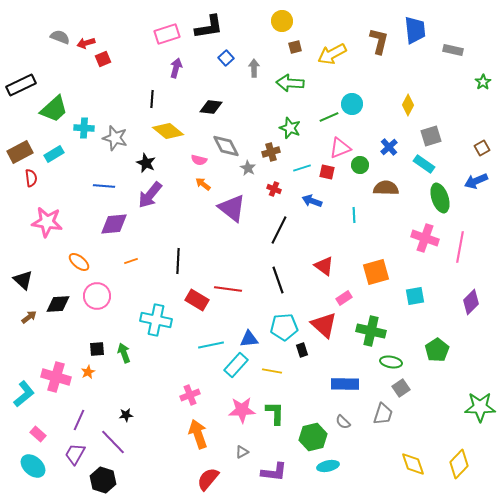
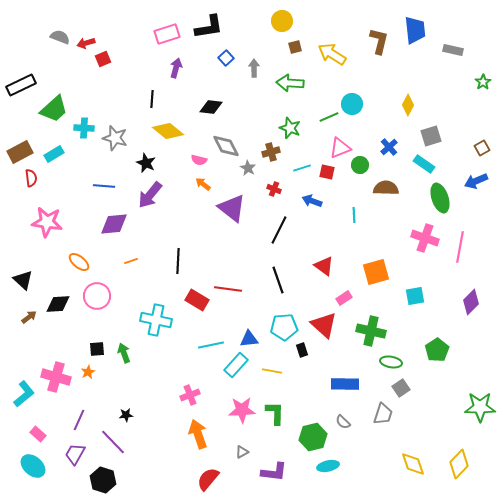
yellow arrow at (332, 54): rotated 60 degrees clockwise
